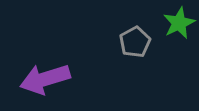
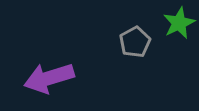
purple arrow: moved 4 px right, 1 px up
